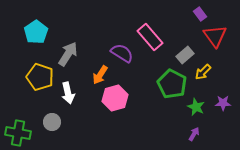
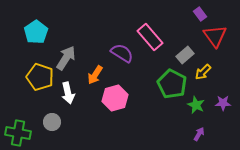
gray arrow: moved 2 px left, 4 px down
orange arrow: moved 5 px left
green star: moved 2 px up
purple arrow: moved 5 px right
